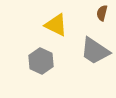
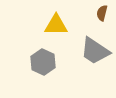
yellow triangle: rotated 25 degrees counterclockwise
gray hexagon: moved 2 px right, 1 px down
